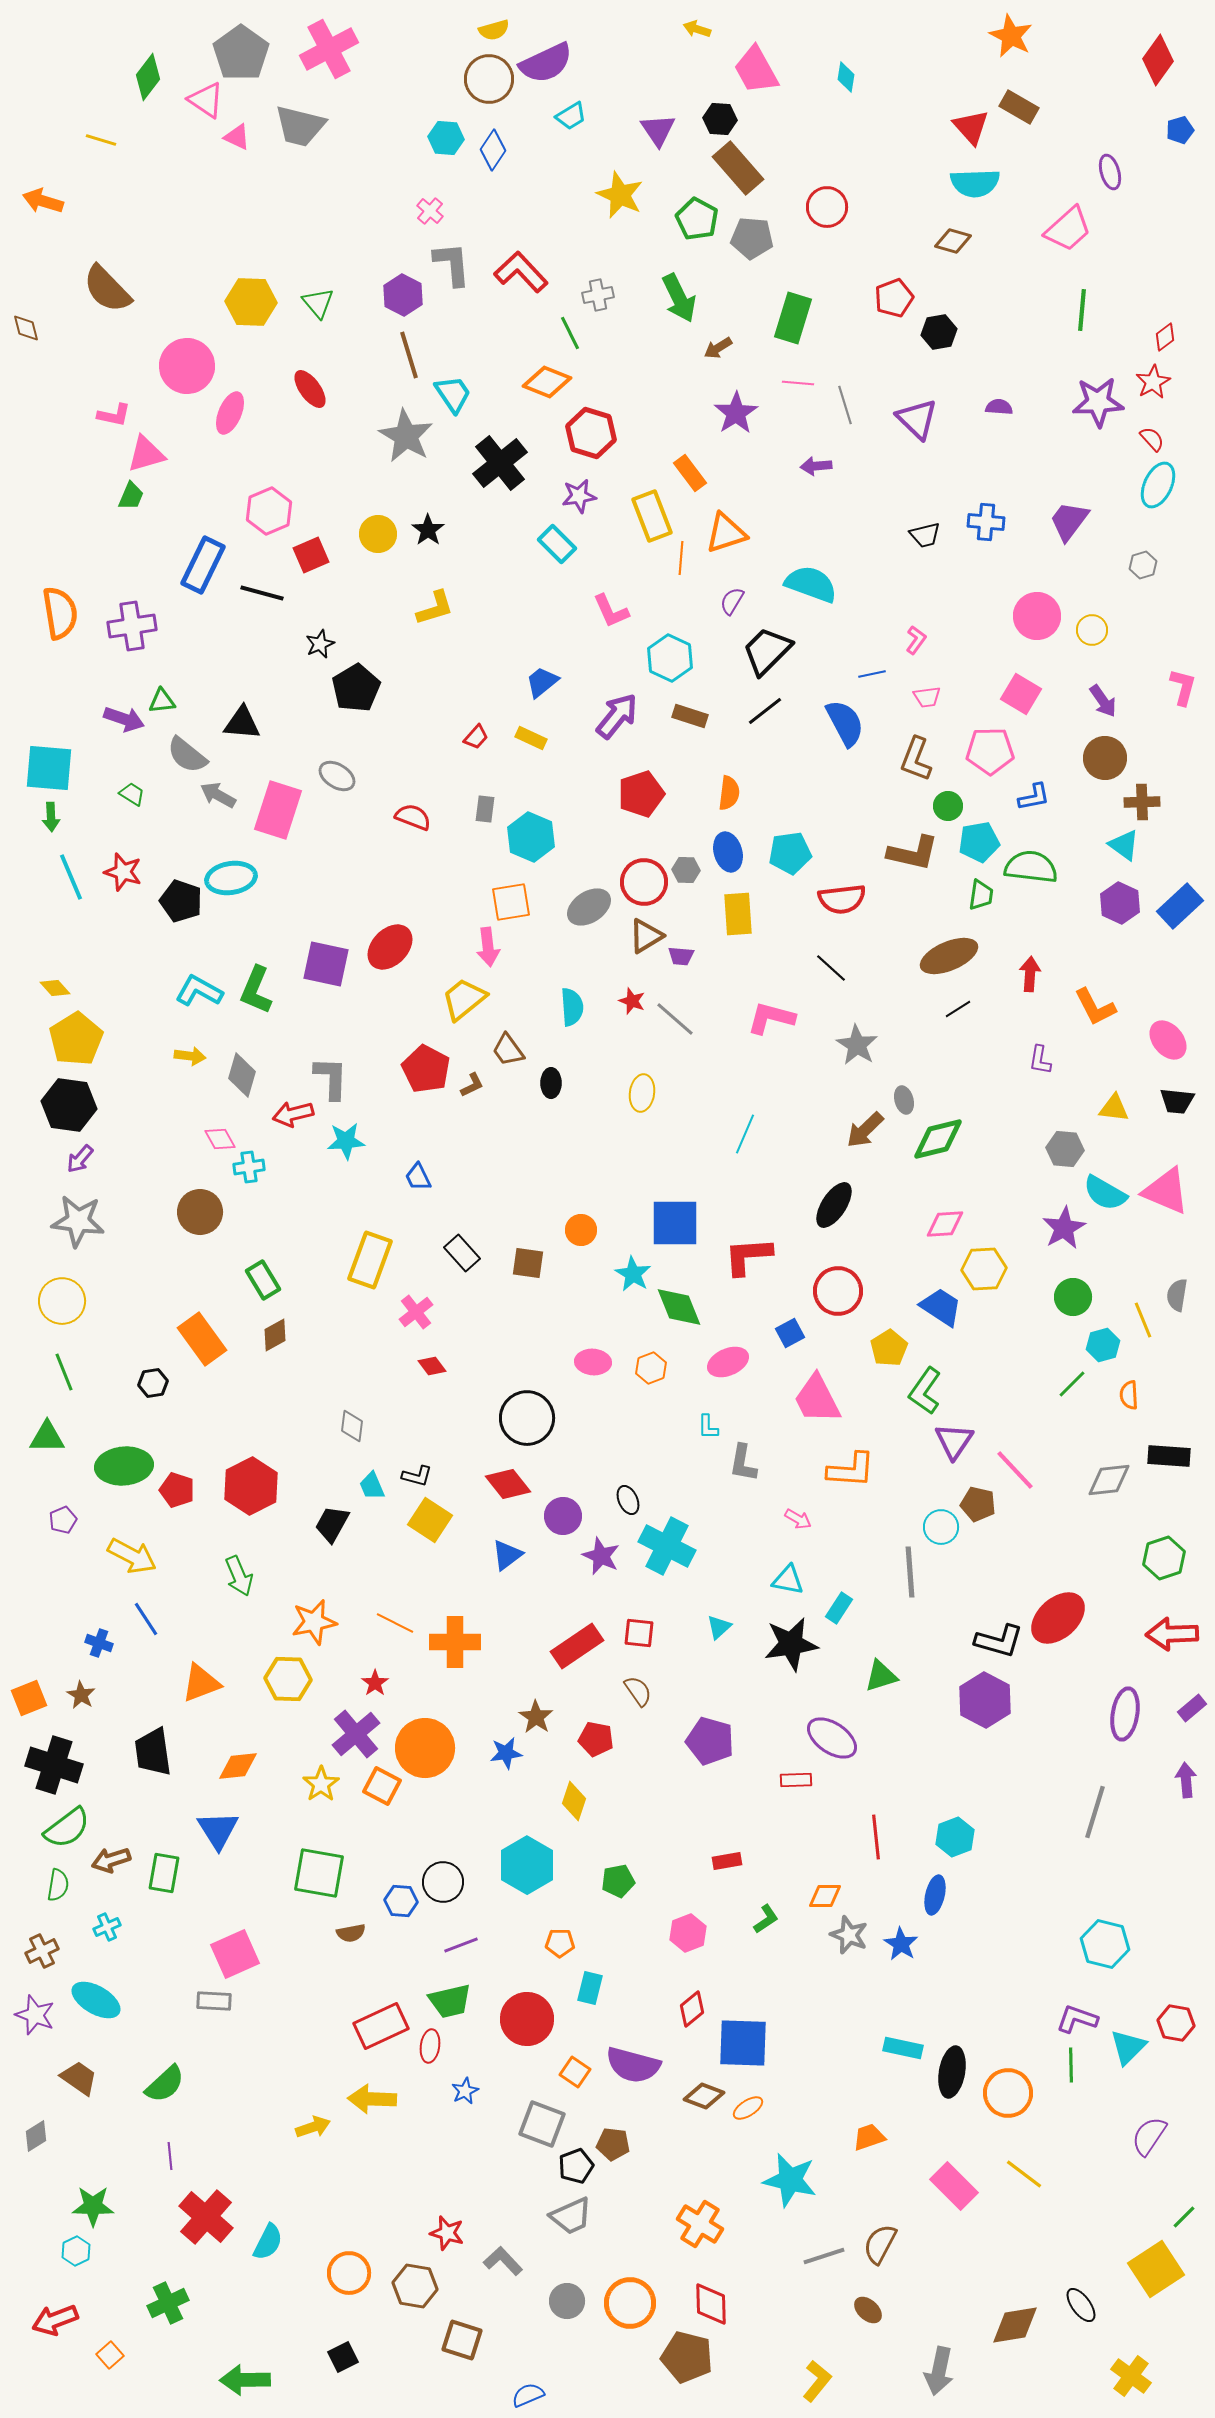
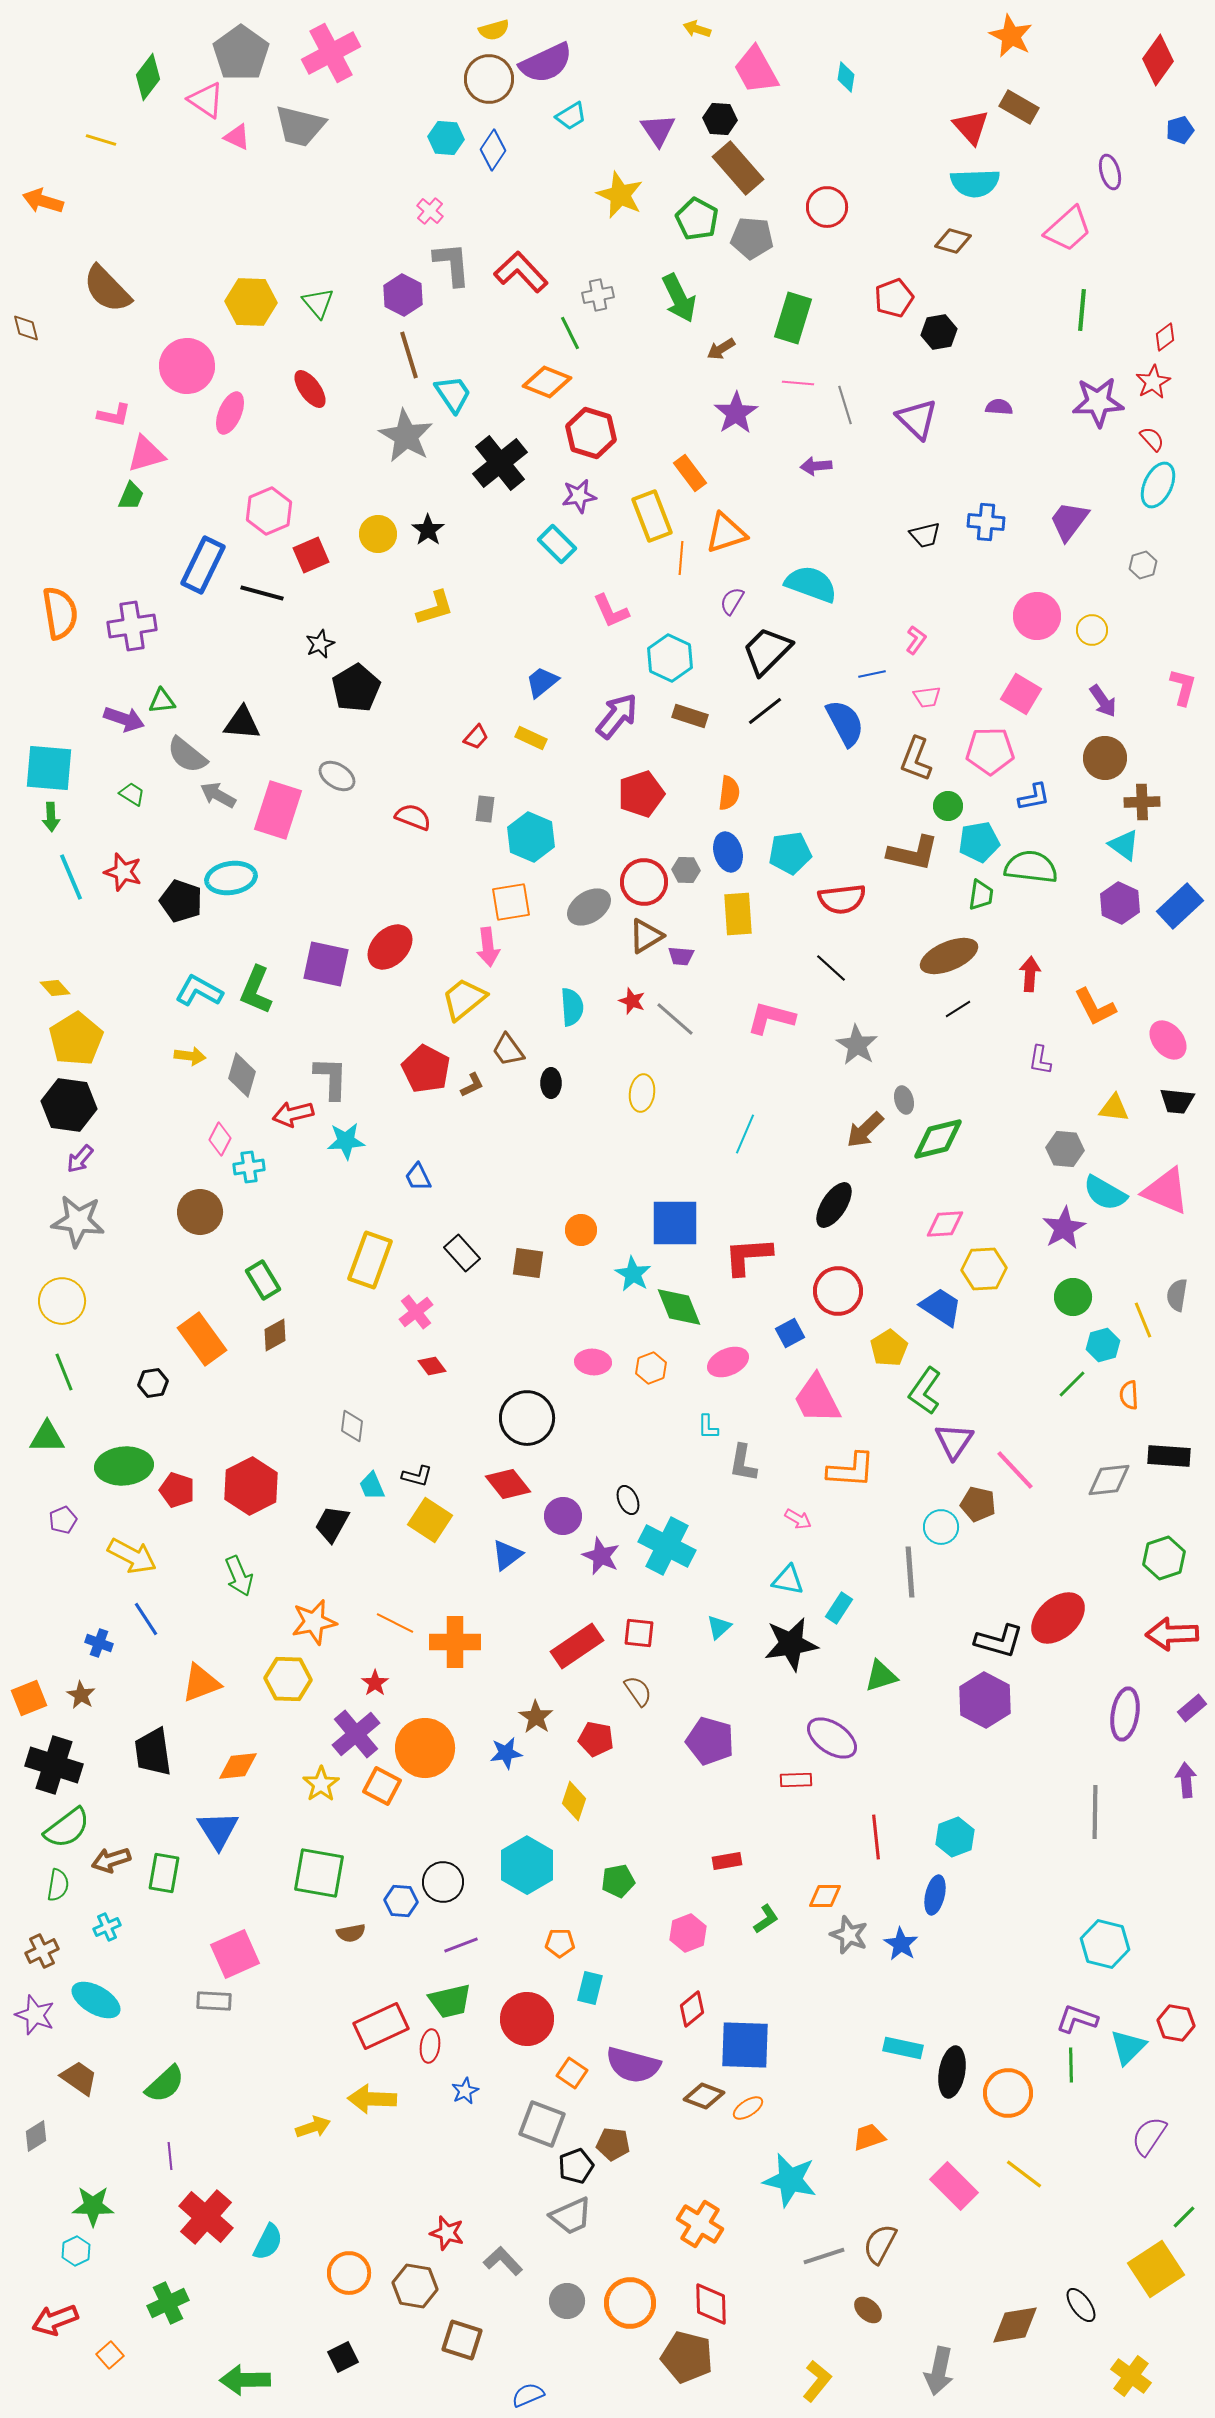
pink cross at (329, 49): moved 2 px right, 4 px down
brown arrow at (718, 348): moved 3 px right, 1 px down
pink diamond at (220, 1139): rotated 56 degrees clockwise
gray line at (1095, 1812): rotated 16 degrees counterclockwise
blue square at (743, 2043): moved 2 px right, 2 px down
orange square at (575, 2072): moved 3 px left, 1 px down
